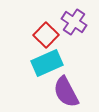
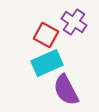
red square: rotated 15 degrees counterclockwise
purple semicircle: moved 2 px up
